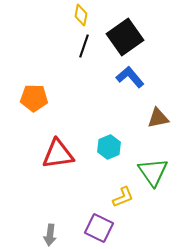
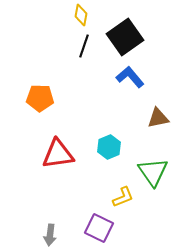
orange pentagon: moved 6 px right
